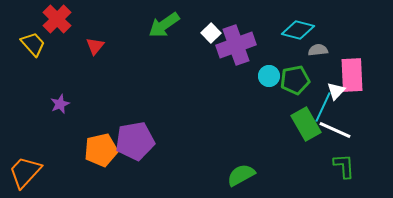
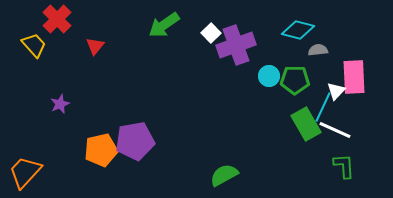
yellow trapezoid: moved 1 px right, 1 px down
pink rectangle: moved 2 px right, 2 px down
green pentagon: rotated 12 degrees clockwise
green semicircle: moved 17 px left
